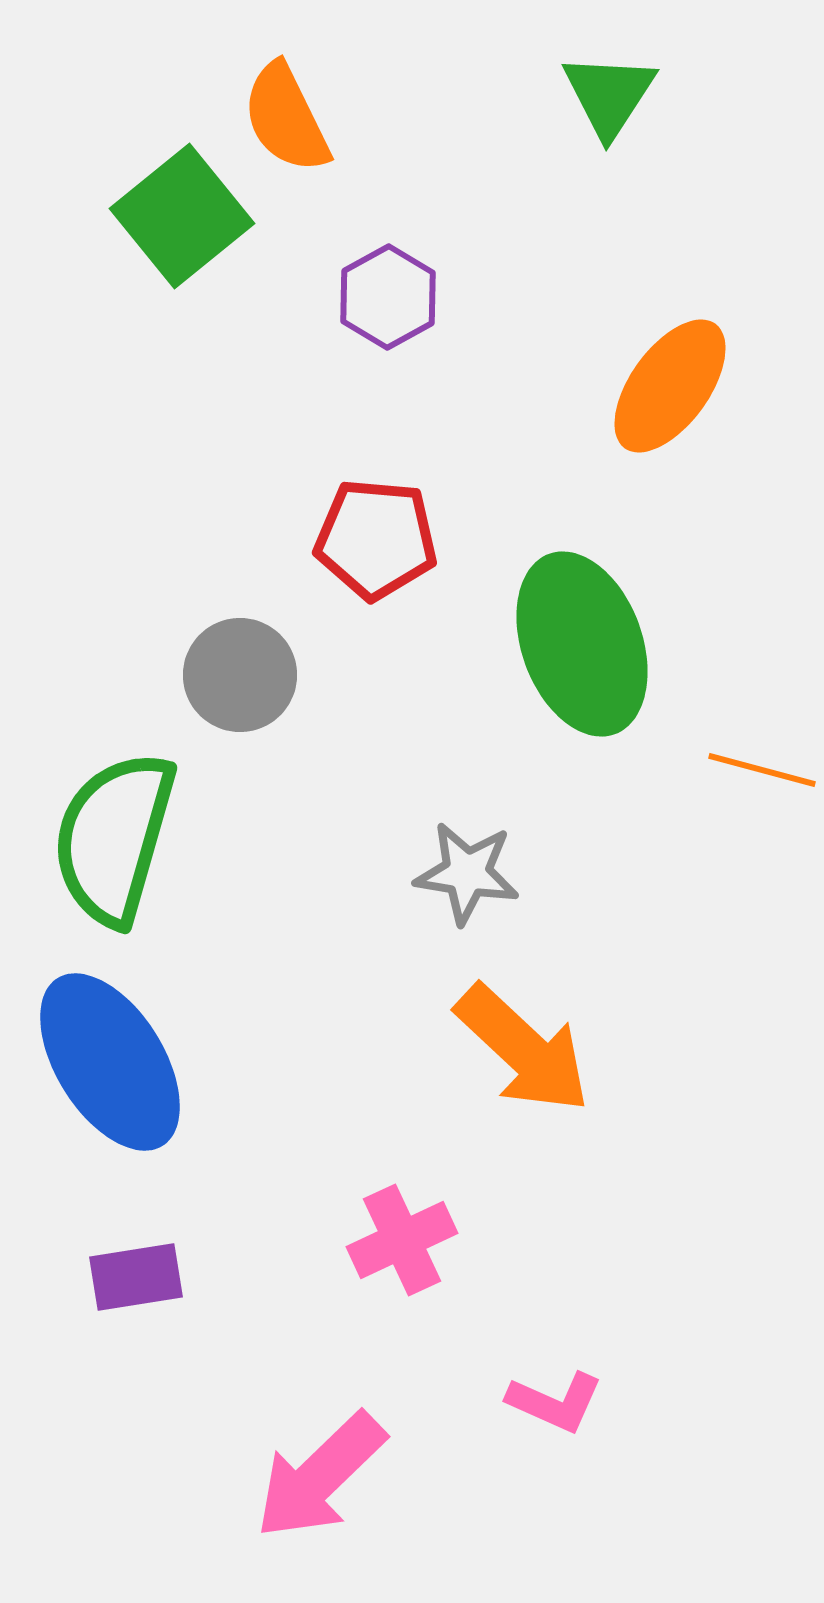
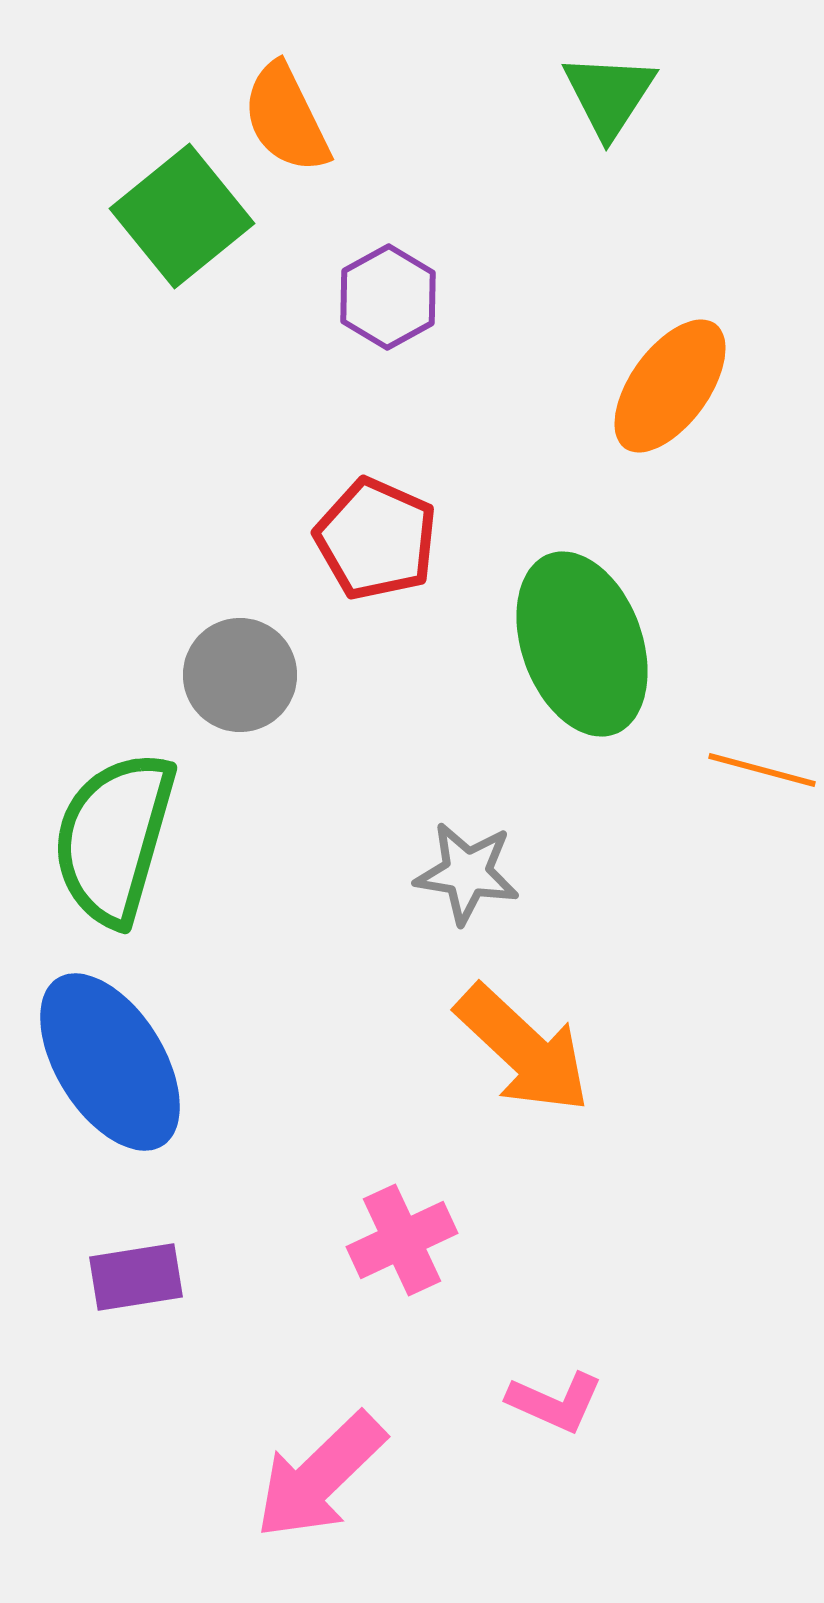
red pentagon: rotated 19 degrees clockwise
